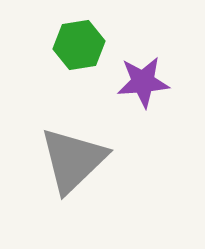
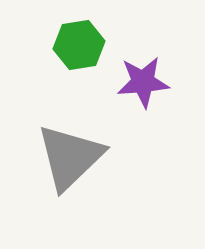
gray triangle: moved 3 px left, 3 px up
